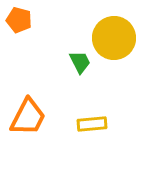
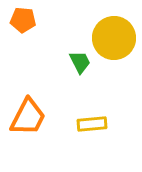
orange pentagon: moved 4 px right; rotated 10 degrees counterclockwise
